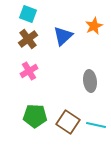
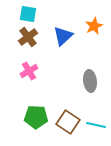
cyan square: rotated 12 degrees counterclockwise
brown cross: moved 2 px up
green pentagon: moved 1 px right, 1 px down
